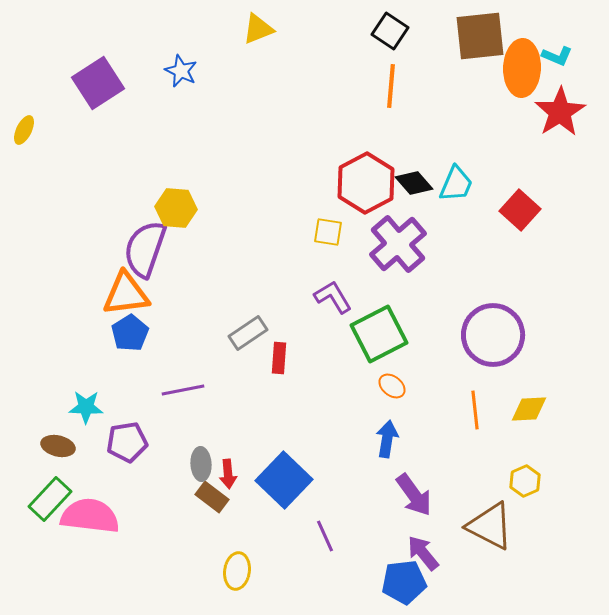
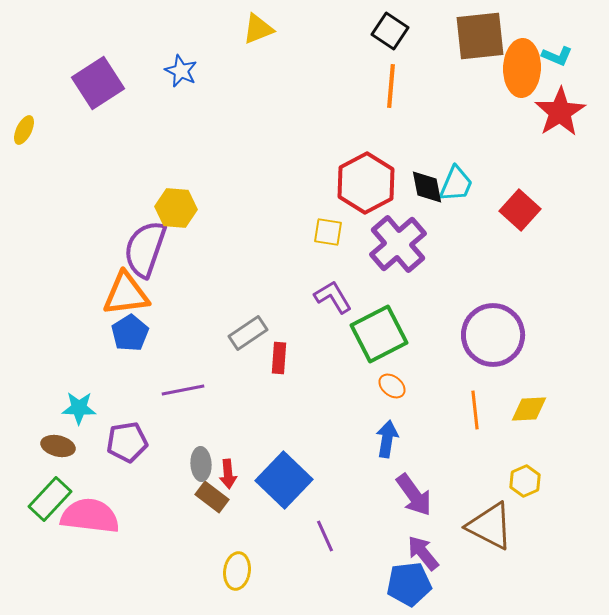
black diamond at (414, 183): moved 13 px right, 4 px down; rotated 30 degrees clockwise
cyan star at (86, 407): moved 7 px left, 1 px down
blue pentagon at (404, 582): moved 5 px right, 2 px down
